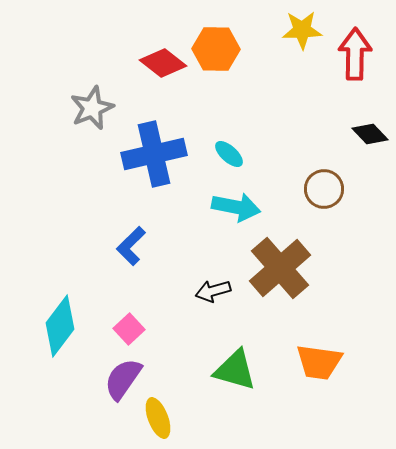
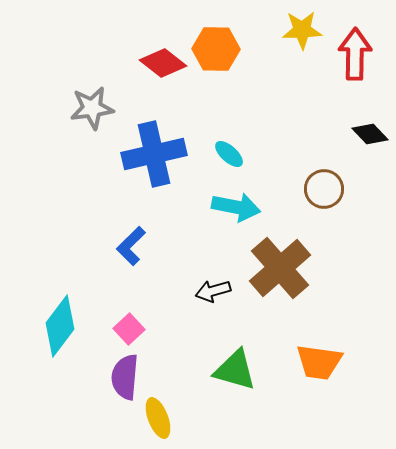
gray star: rotated 15 degrees clockwise
purple semicircle: moved 2 px right, 2 px up; rotated 30 degrees counterclockwise
